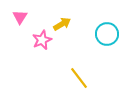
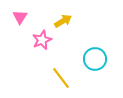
yellow arrow: moved 1 px right, 3 px up
cyan circle: moved 12 px left, 25 px down
yellow line: moved 18 px left
